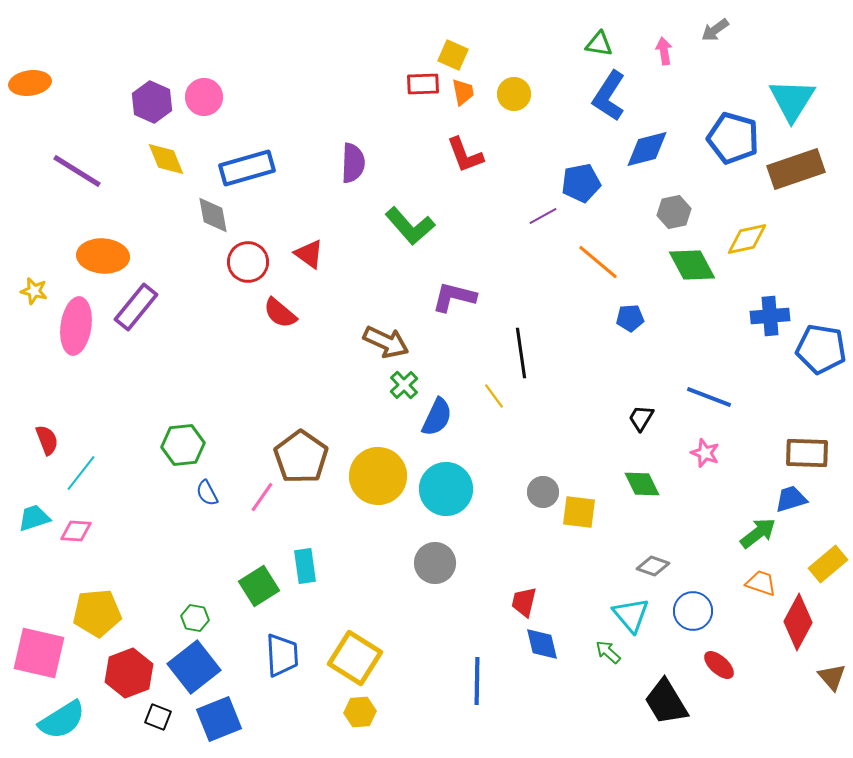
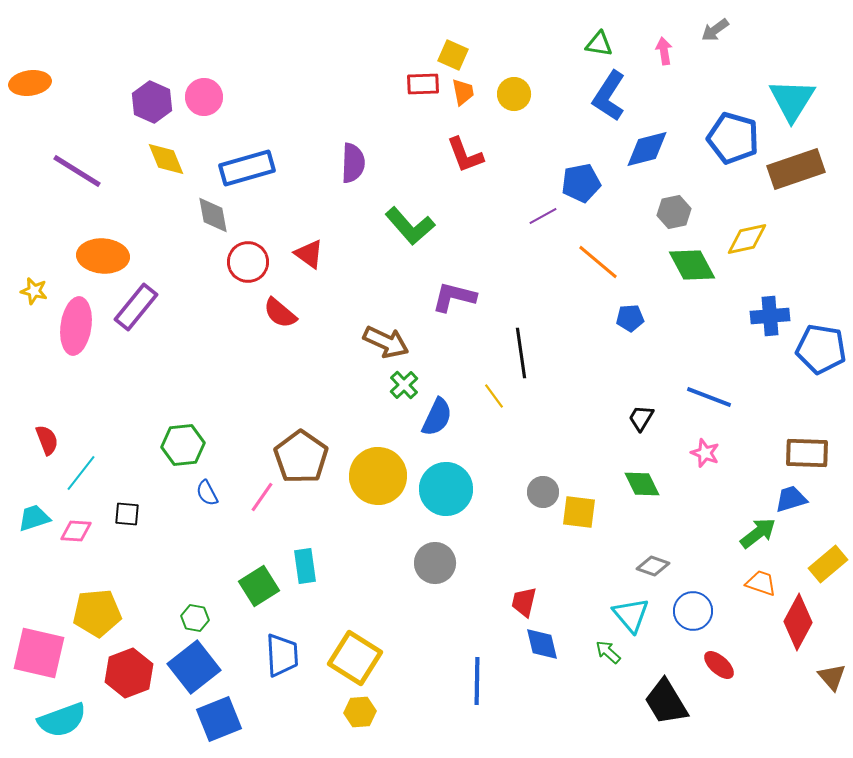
black square at (158, 717): moved 31 px left, 203 px up; rotated 16 degrees counterclockwise
cyan semicircle at (62, 720): rotated 12 degrees clockwise
